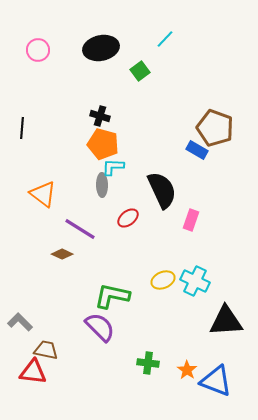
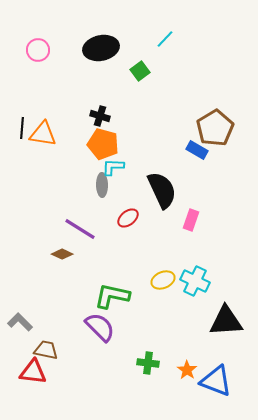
brown pentagon: rotated 21 degrees clockwise
orange triangle: moved 60 px up; rotated 28 degrees counterclockwise
